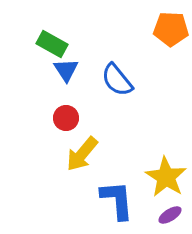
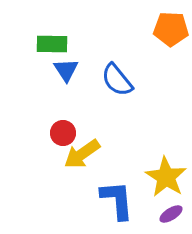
green rectangle: rotated 28 degrees counterclockwise
red circle: moved 3 px left, 15 px down
yellow arrow: rotated 15 degrees clockwise
purple ellipse: moved 1 px right, 1 px up
